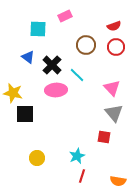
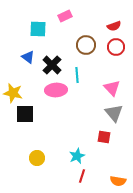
cyan line: rotated 42 degrees clockwise
